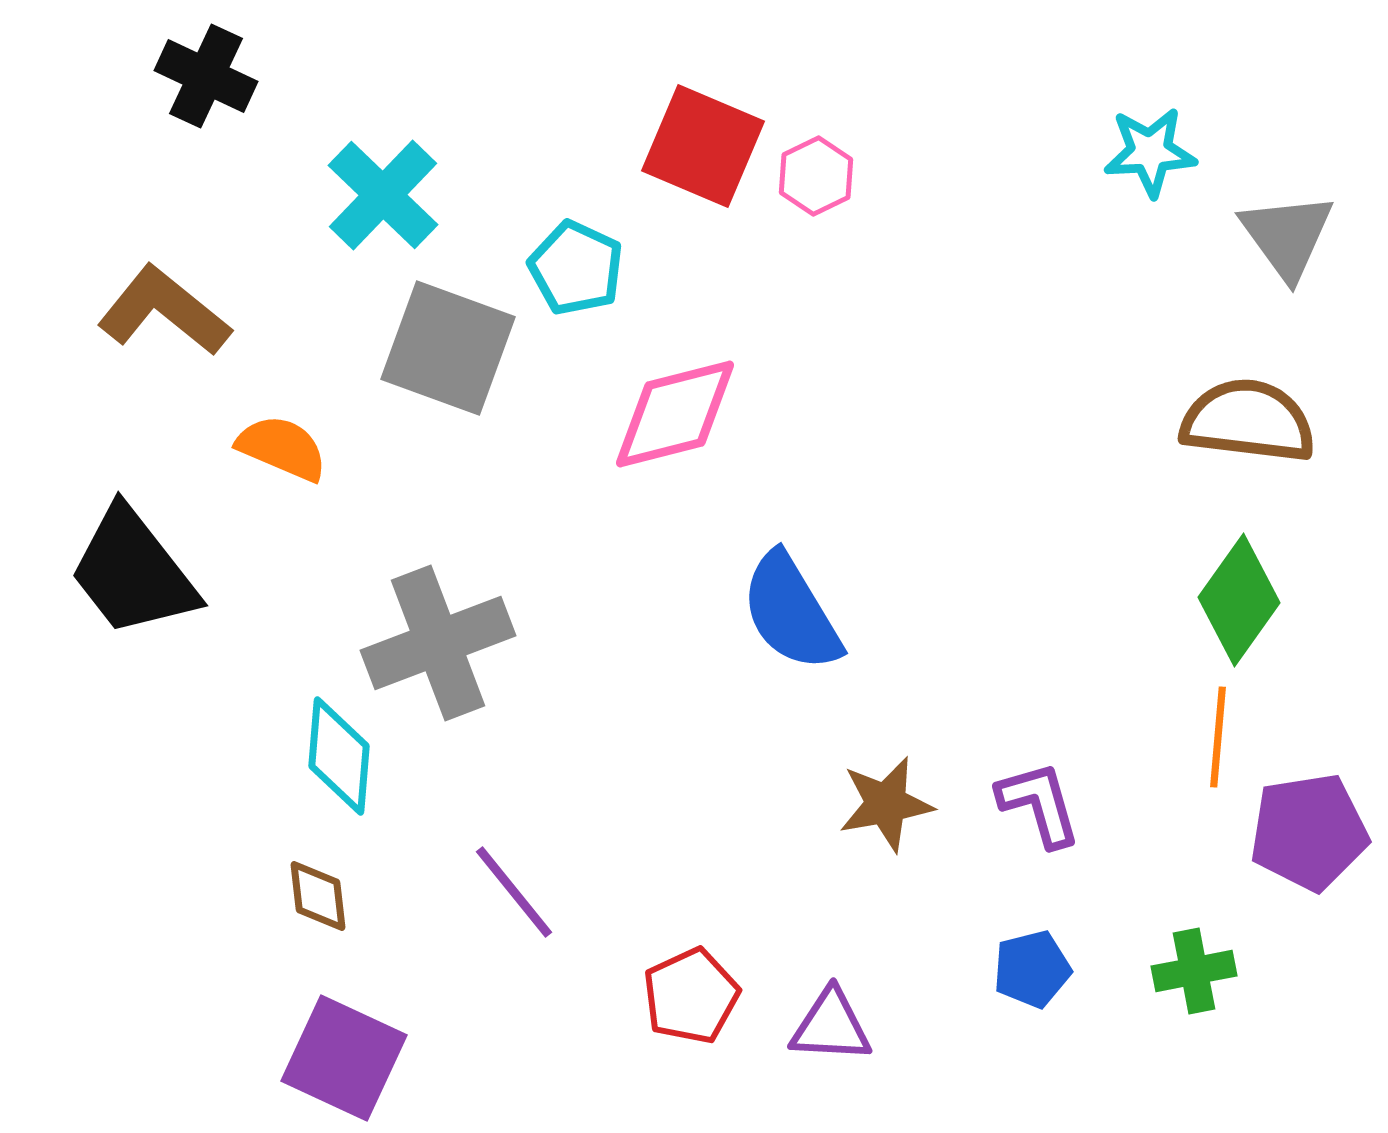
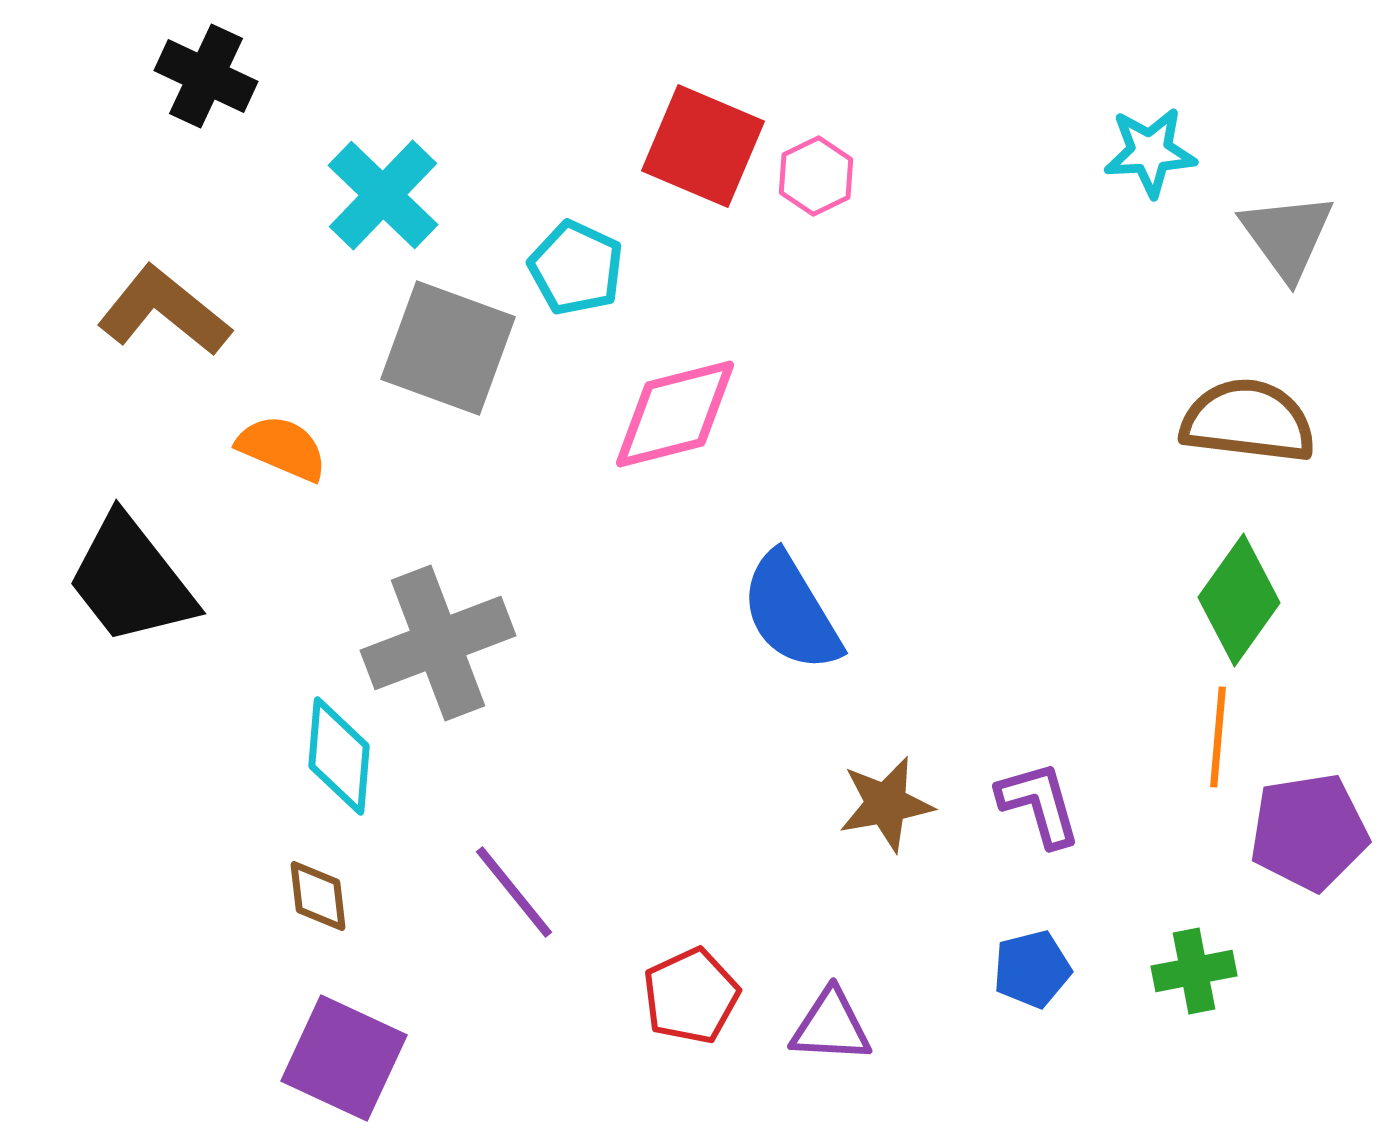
black trapezoid: moved 2 px left, 8 px down
